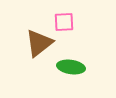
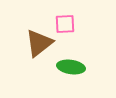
pink square: moved 1 px right, 2 px down
